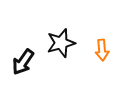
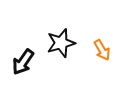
orange arrow: rotated 25 degrees counterclockwise
